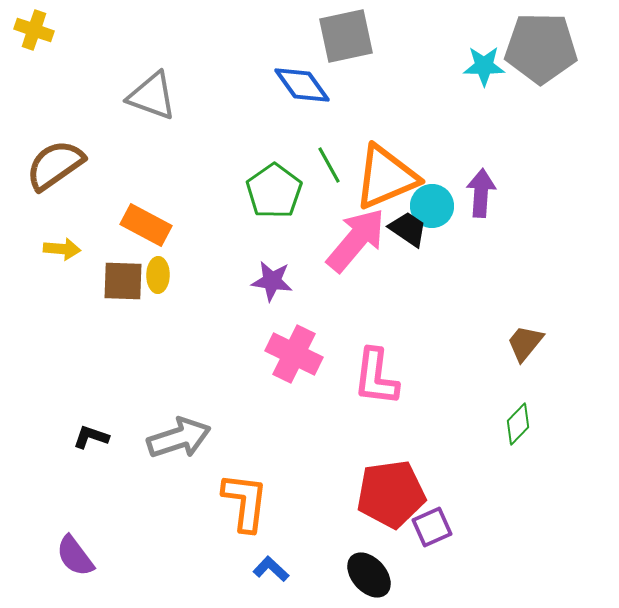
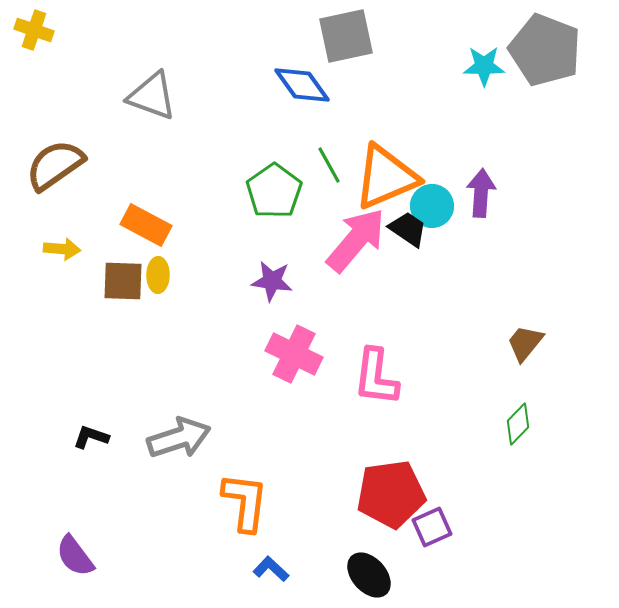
gray pentagon: moved 4 px right, 2 px down; rotated 20 degrees clockwise
